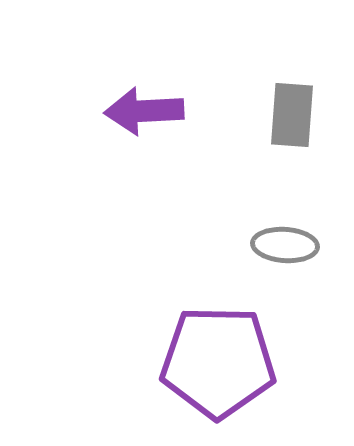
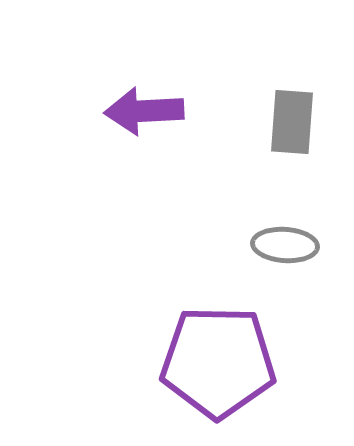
gray rectangle: moved 7 px down
